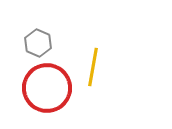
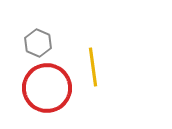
yellow line: rotated 18 degrees counterclockwise
